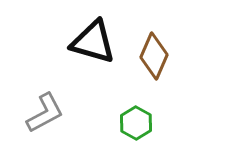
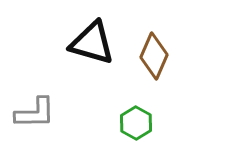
black triangle: moved 1 px left, 1 px down
gray L-shape: moved 10 px left; rotated 27 degrees clockwise
